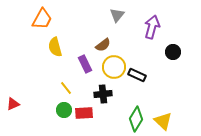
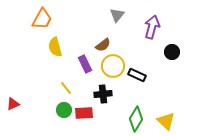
black circle: moved 1 px left
yellow circle: moved 1 px left, 1 px up
yellow triangle: moved 3 px right
